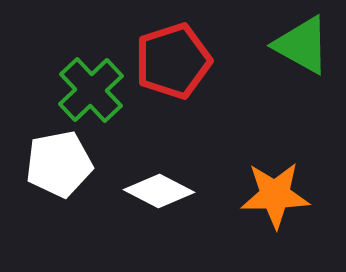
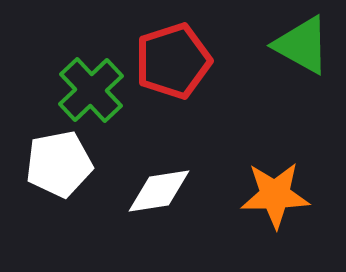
white diamond: rotated 36 degrees counterclockwise
